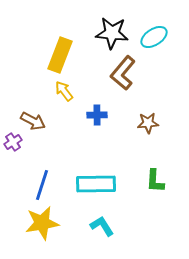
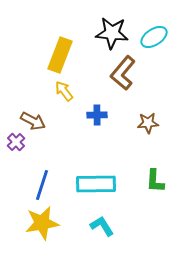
purple cross: moved 3 px right; rotated 12 degrees counterclockwise
